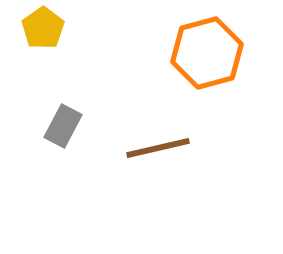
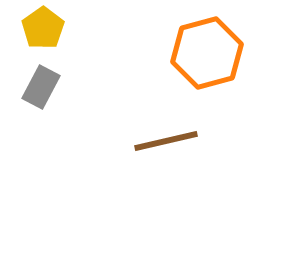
gray rectangle: moved 22 px left, 39 px up
brown line: moved 8 px right, 7 px up
